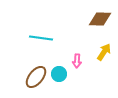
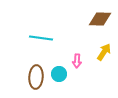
brown ellipse: rotated 35 degrees counterclockwise
